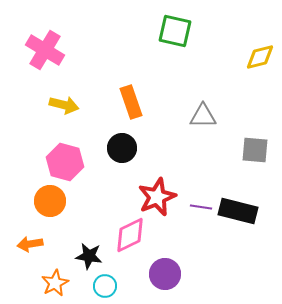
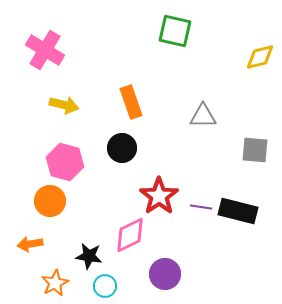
red star: moved 2 px right, 1 px up; rotated 12 degrees counterclockwise
